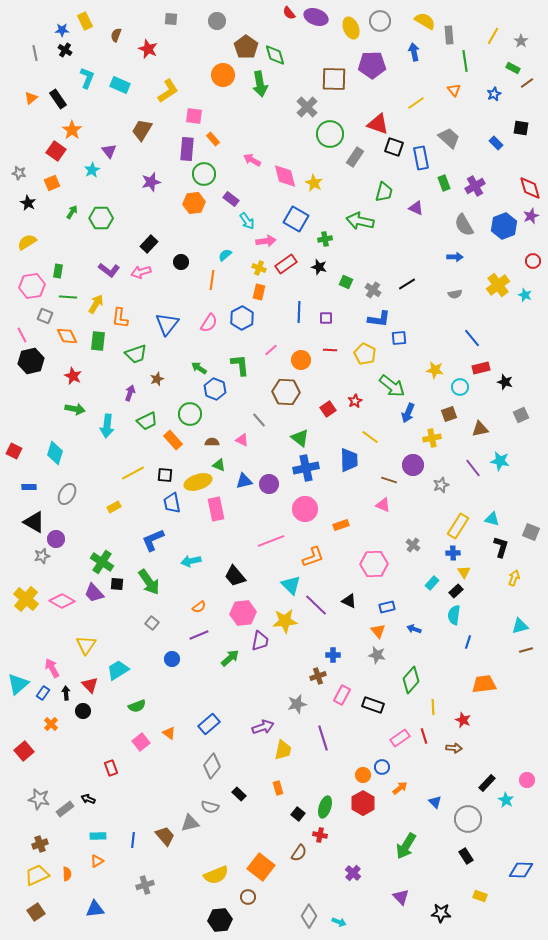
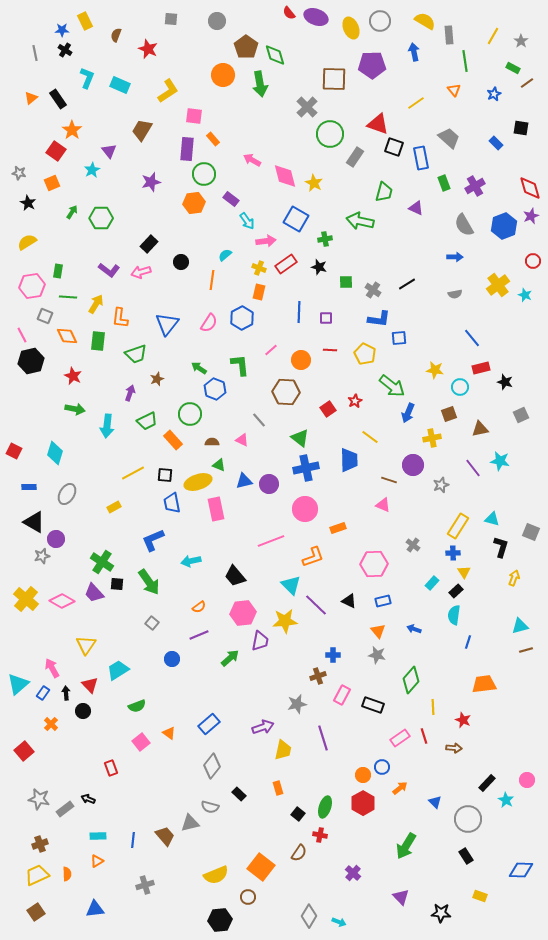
green square at (346, 282): rotated 24 degrees counterclockwise
orange rectangle at (341, 525): moved 3 px left, 3 px down
blue rectangle at (387, 607): moved 4 px left, 6 px up
